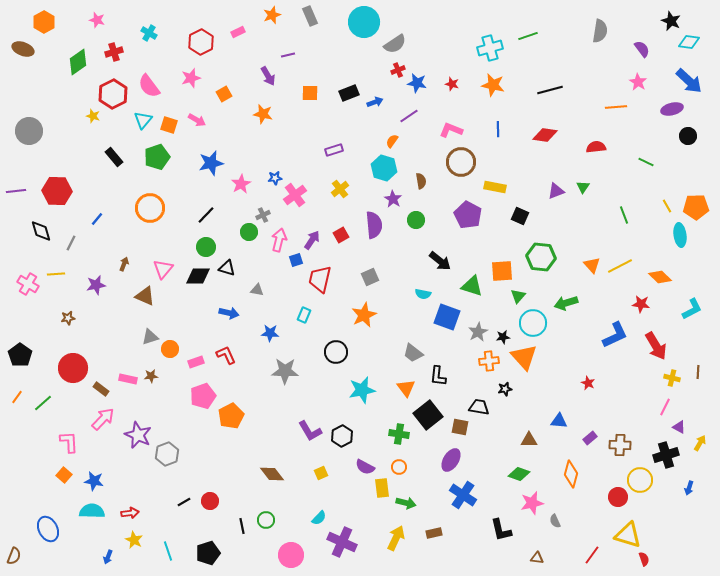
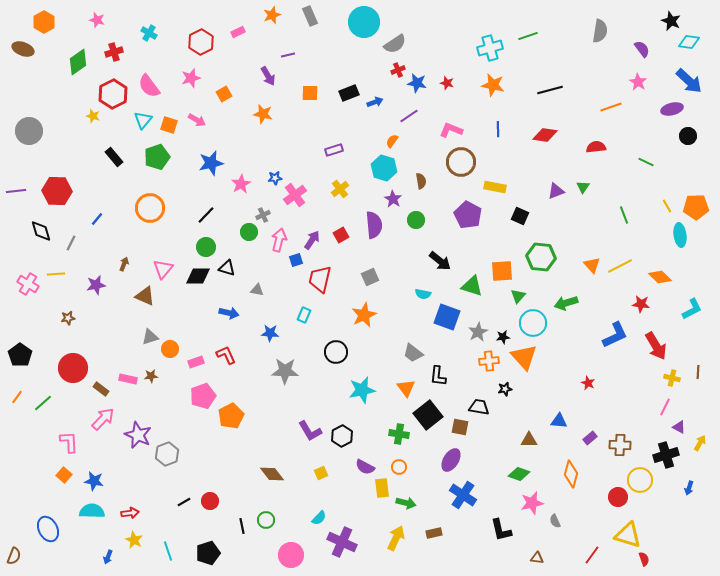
red star at (452, 84): moved 5 px left, 1 px up
orange line at (616, 107): moved 5 px left; rotated 15 degrees counterclockwise
